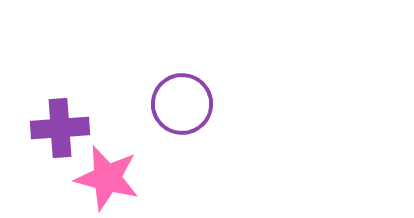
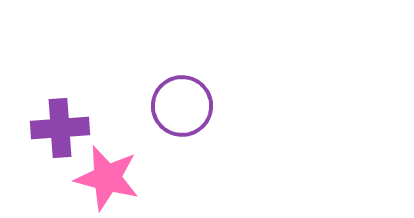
purple circle: moved 2 px down
